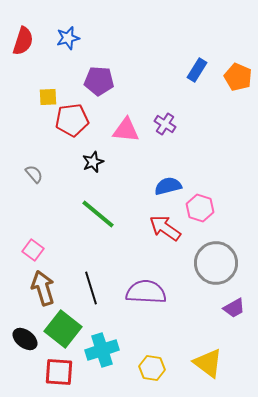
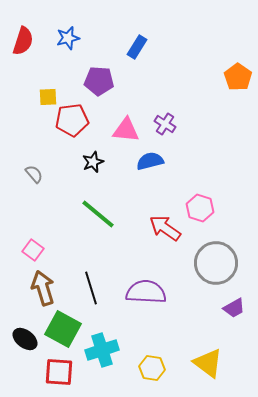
blue rectangle: moved 60 px left, 23 px up
orange pentagon: rotated 12 degrees clockwise
blue semicircle: moved 18 px left, 25 px up
green square: rotated 9 degrees counterclockwise
